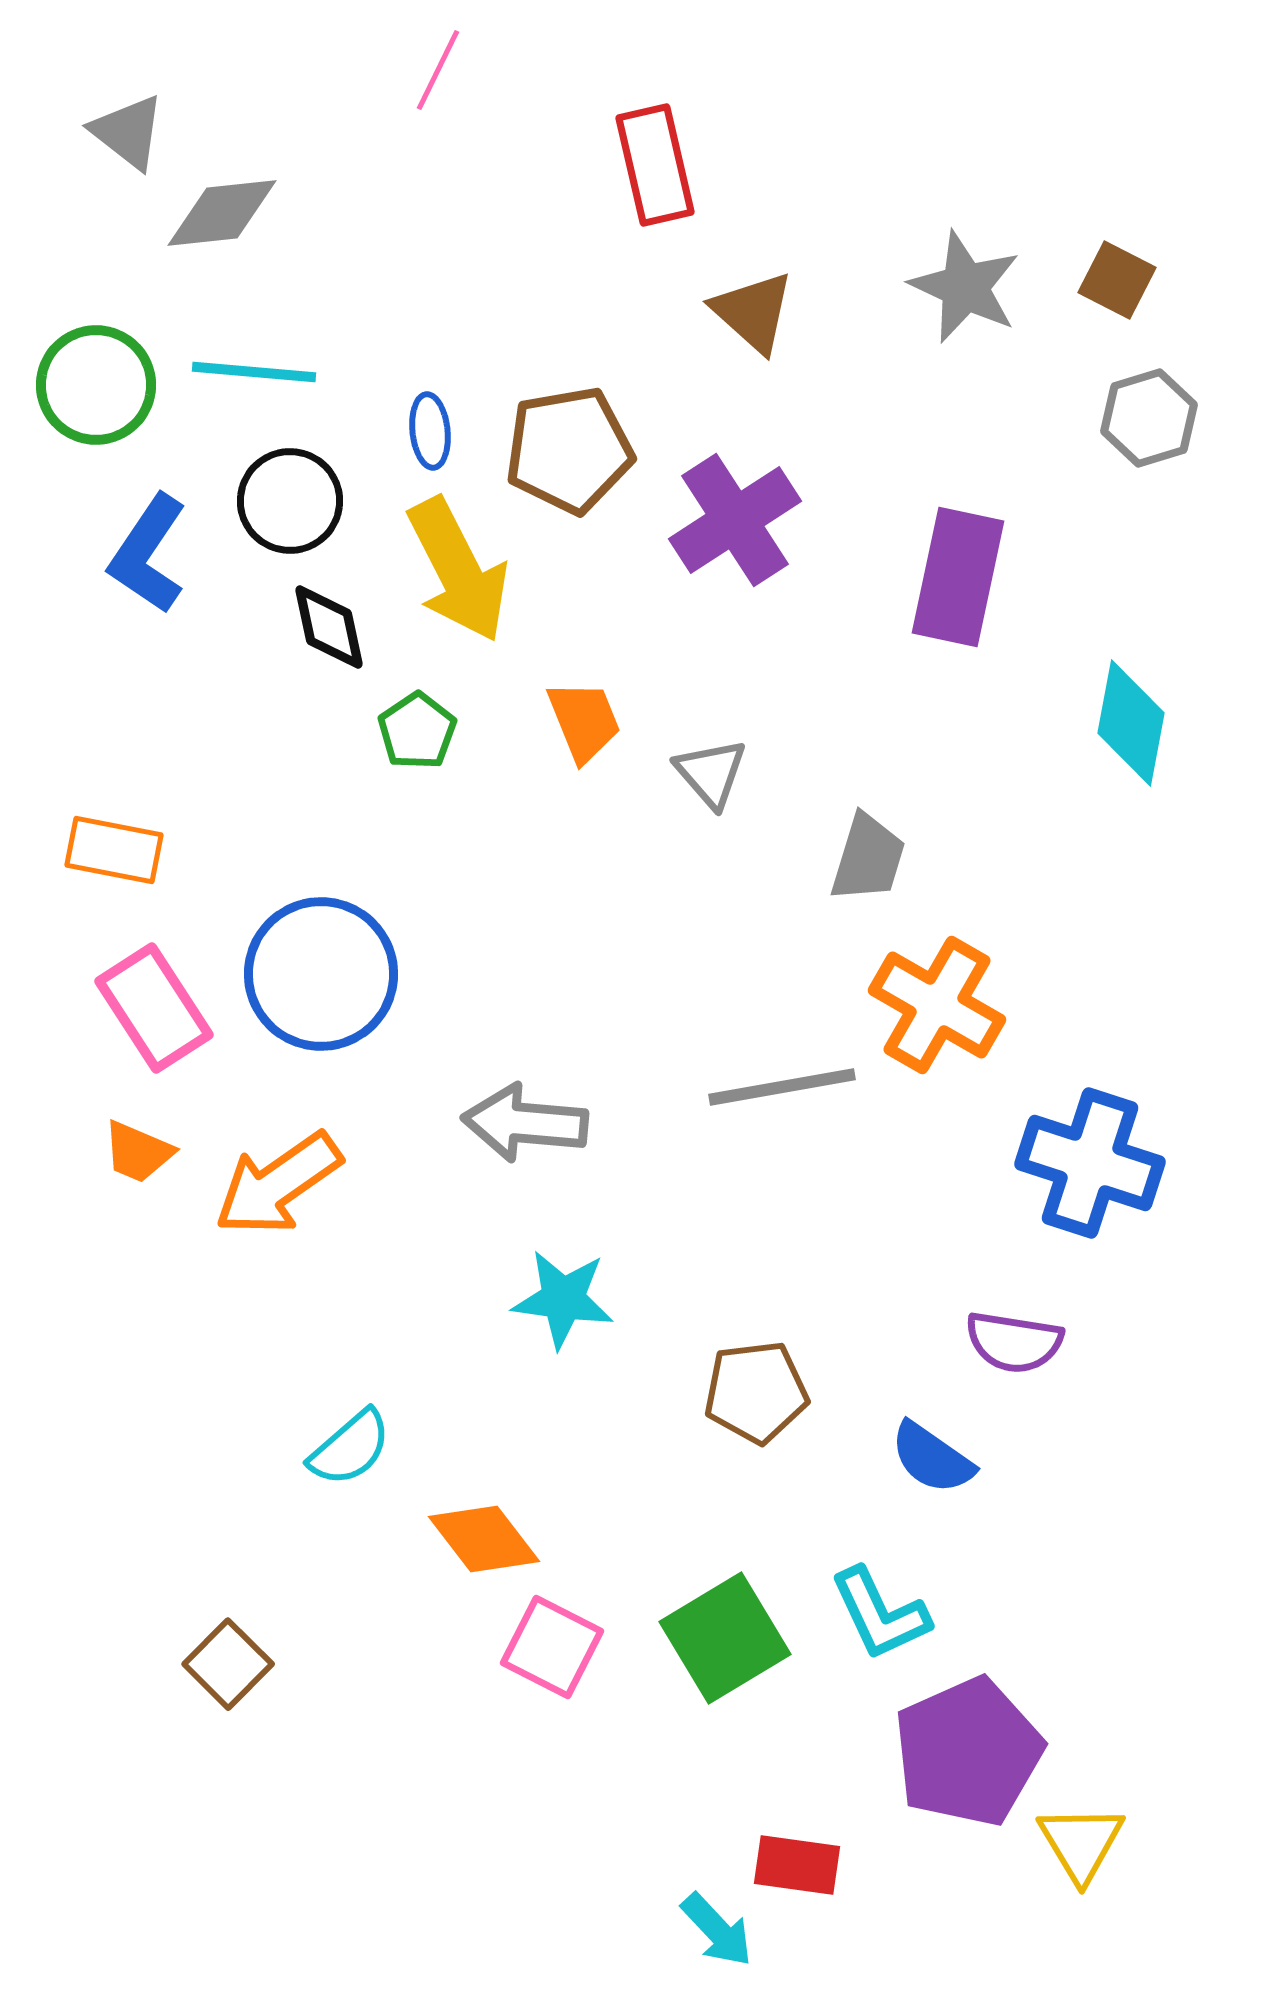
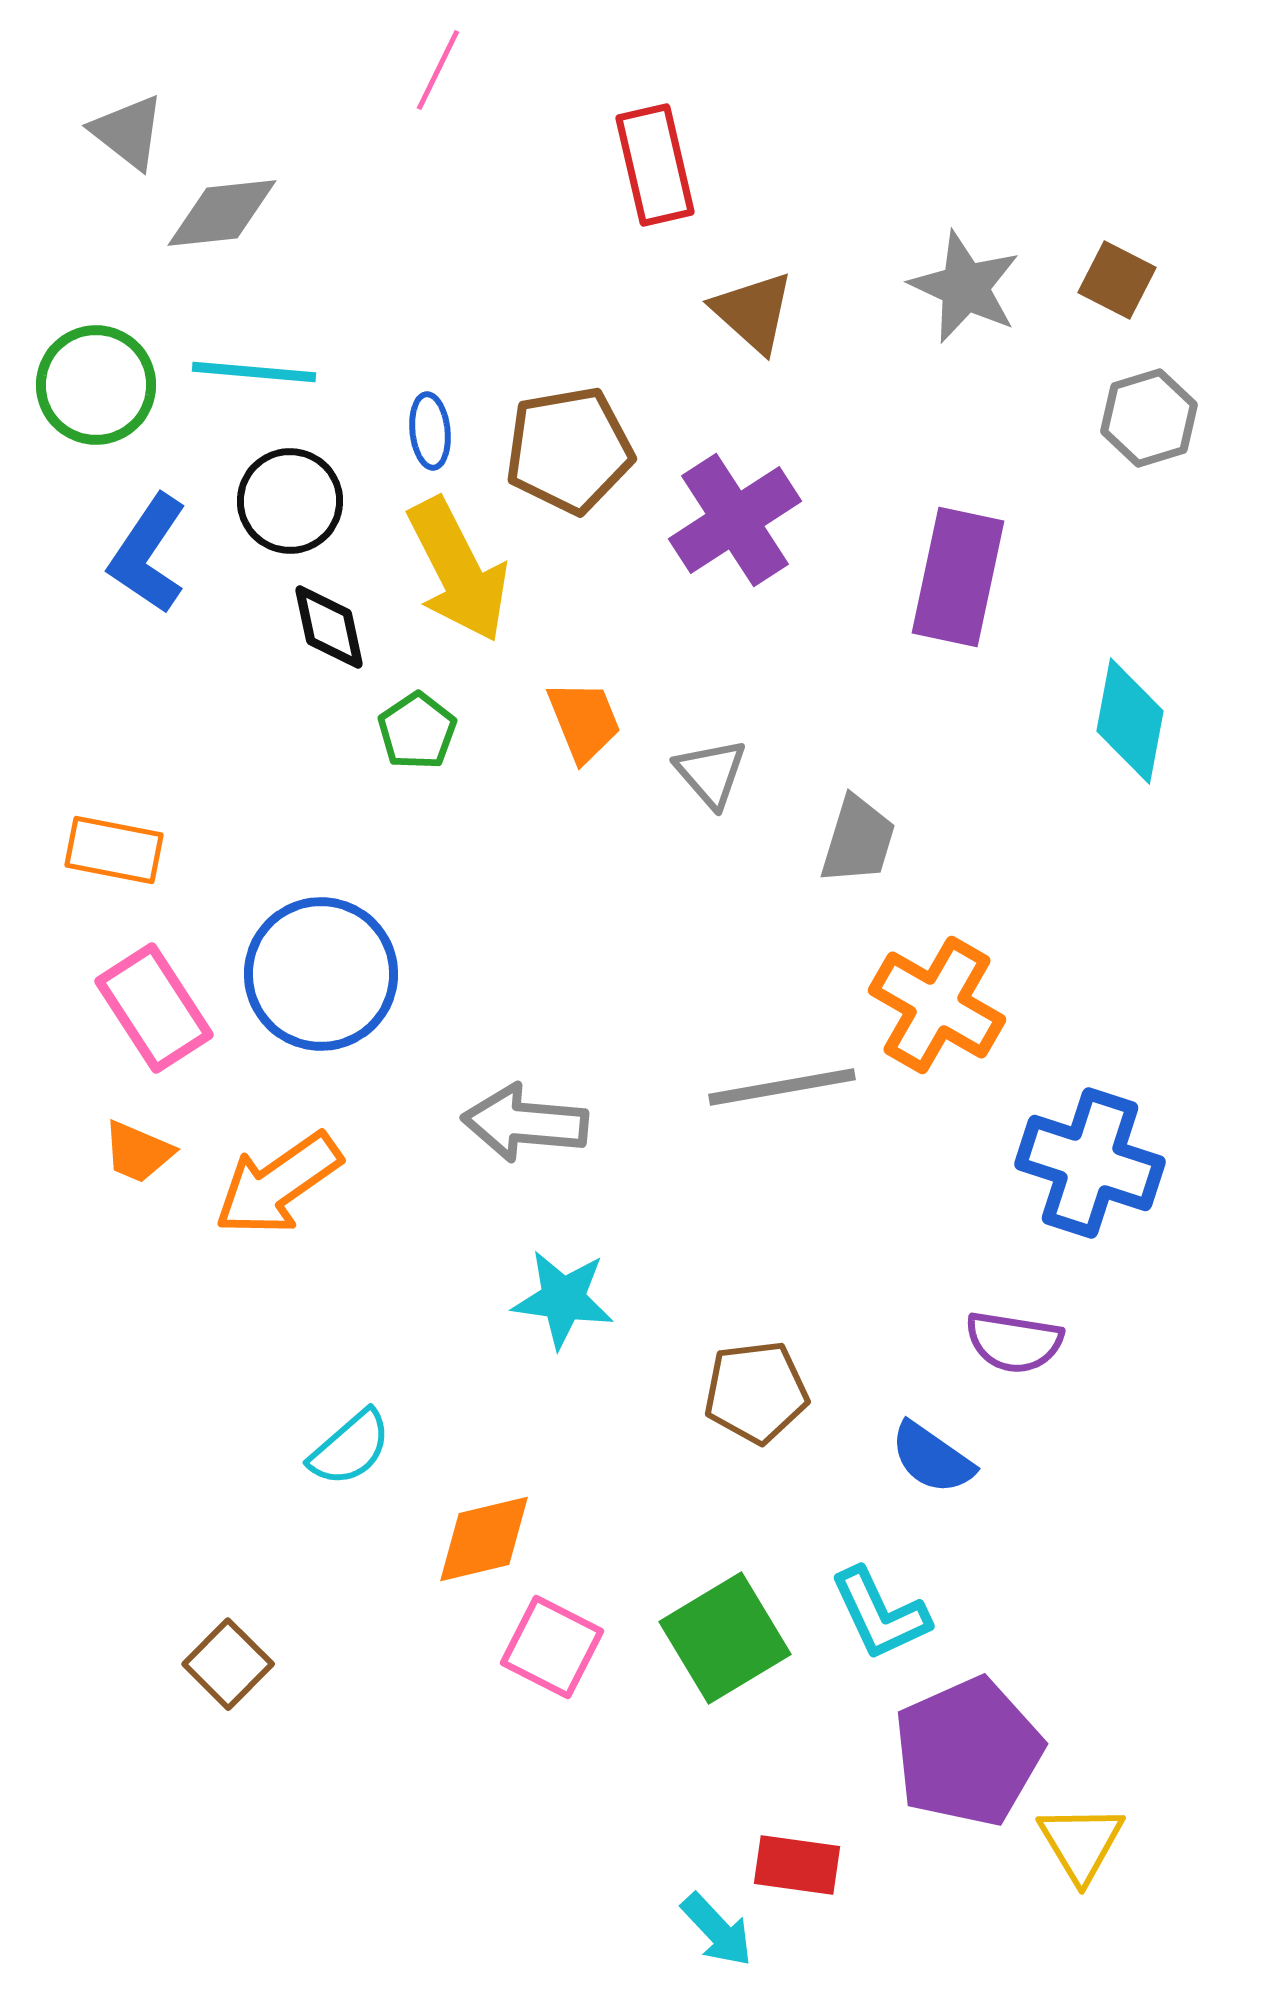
cyan diamond at (1131, 723): moved 1 px left, 2 px up
gray trapezoid at (868, 858): moved 10 px left, 18 px up
orange diamond at (484, 1539): rotated 66 degrees counterclockwise
